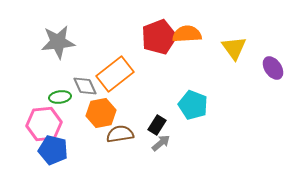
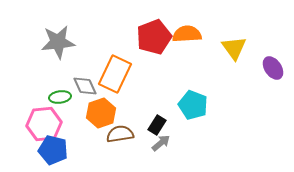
red pentagon: moved 5 px left
orange rectangle: rotated 27 degrees counterclockwise
orange hexagon: rotated 8 degrees counterclockwise
